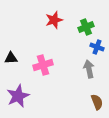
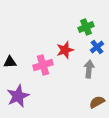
red star: moved 11 px right, 30 px down
blue cross: rotated 32 degrees clockwise
black triangle: moved 1 px left, 4 px down
gray arrow: rotated 18 degrees clockwise
brown semicircle: rotated 98 degrees counterclockwise
